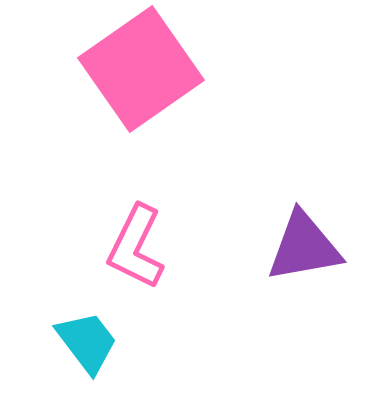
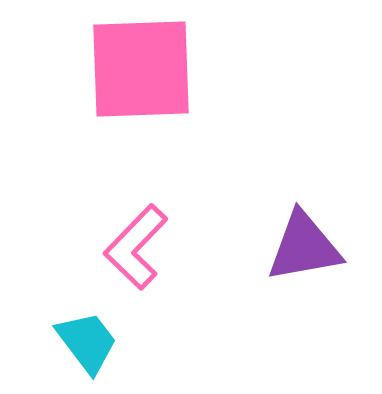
pink square: rotated 33 degrees clockwise
pink L-shape: rotated 18 degrees clockwise
